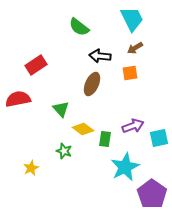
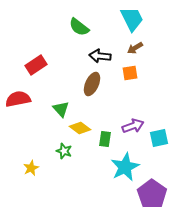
yellow diamond: moved 3 px left, 1 px up
